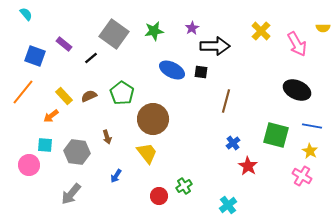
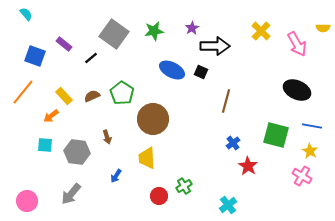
black square: rotated 16 degrees clockwise
brown semicircle: moved 3 px right
yellow trapezoid: moved 5 px down; rotated 145 degrees counterclockwise
pink circle: moved 2 px left, 36 px down
